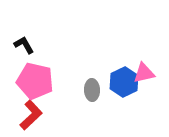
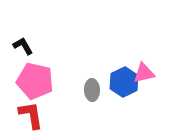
black L-shape: moved 1 px left, 1 px down
red L-shape: rotated 56 degrees counterclockwise
